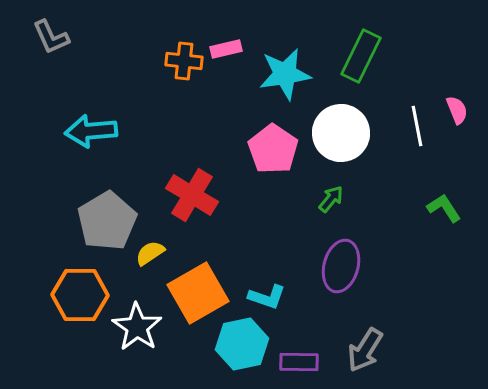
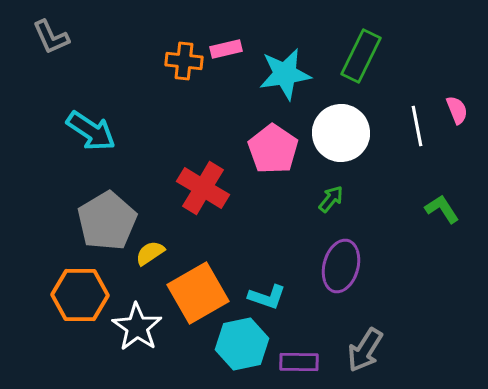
cyan arrow: rotated 141 degrees counterclockwise
red cross: moved 11 px right, 7 px up
green L-shape: moved 2 px left, 1 px down
